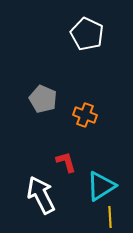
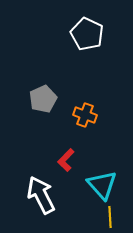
gray pentagon: rotated 24 degrees clockwise
red L-shape: moved 2 px up; rotated 120 degrees counterclockwise
cyan triangle: moved 1 px right, 1 px up; rotated 40 degrees counterclockwise
